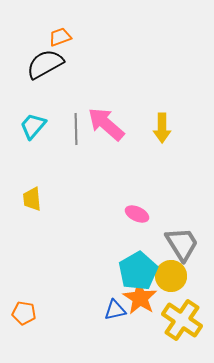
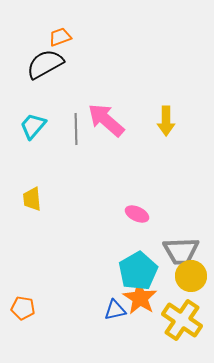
pink arrow: moved 4 px up
yellow arrow: moved 4 px right, 7 px up
gray trapezoid: moved 1 px left, 7 px down; rotated 120 degrees clockwise
yellow circle: moved 20 px right
orange pentagon: moved 1 px left, 5 px up
